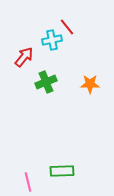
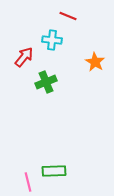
red line: moved 1 px right, 11 px up; rotated 30 degrees counterclockwise
cyan cross: rotated 18 degrees clockwise
orange star: moved 5 px right, 22 px up; rotated 30 degrees clockwise
green rectangle: moved 8 px left
